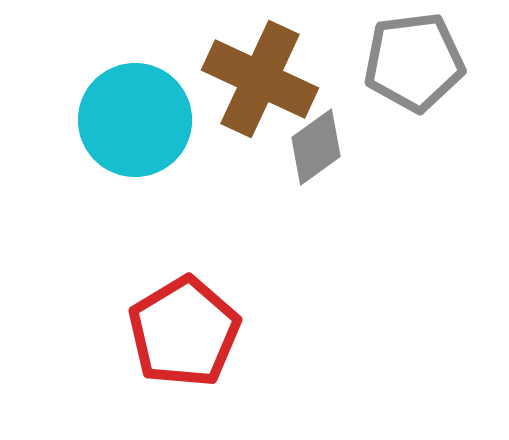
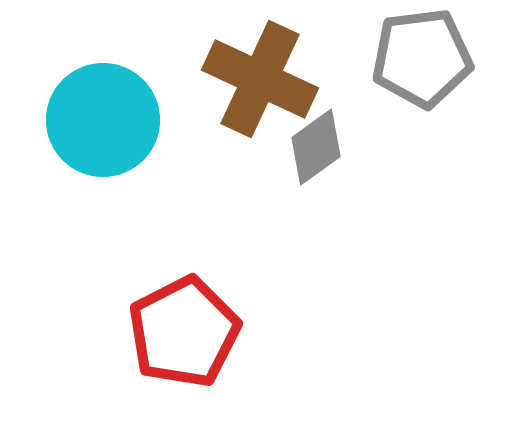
gray pentagon: moved 8 px right, 4 px up
cyan circle: moved 32 px left
red pentagon: rotated 4 degrees clockwise
